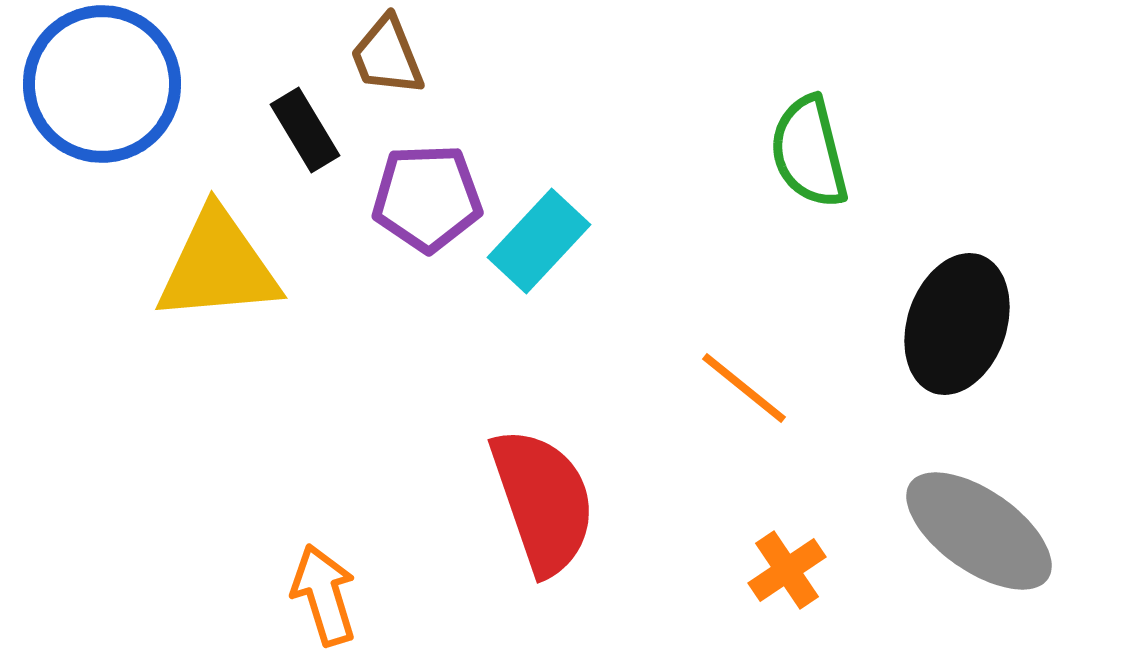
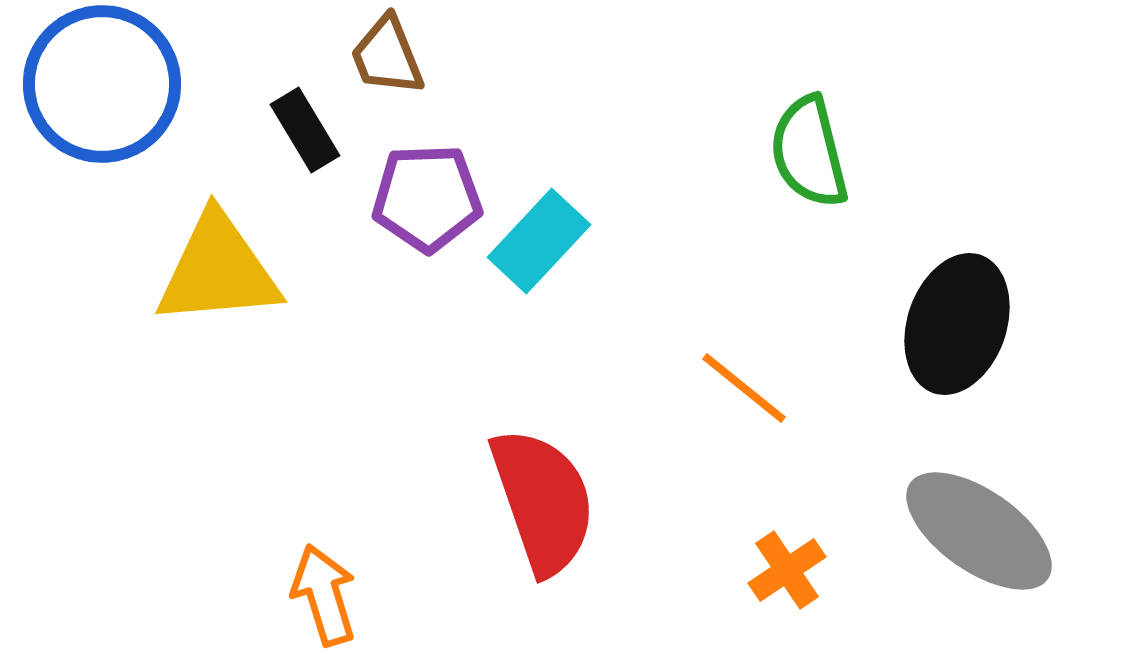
yellow triangle: moved 4 px down
